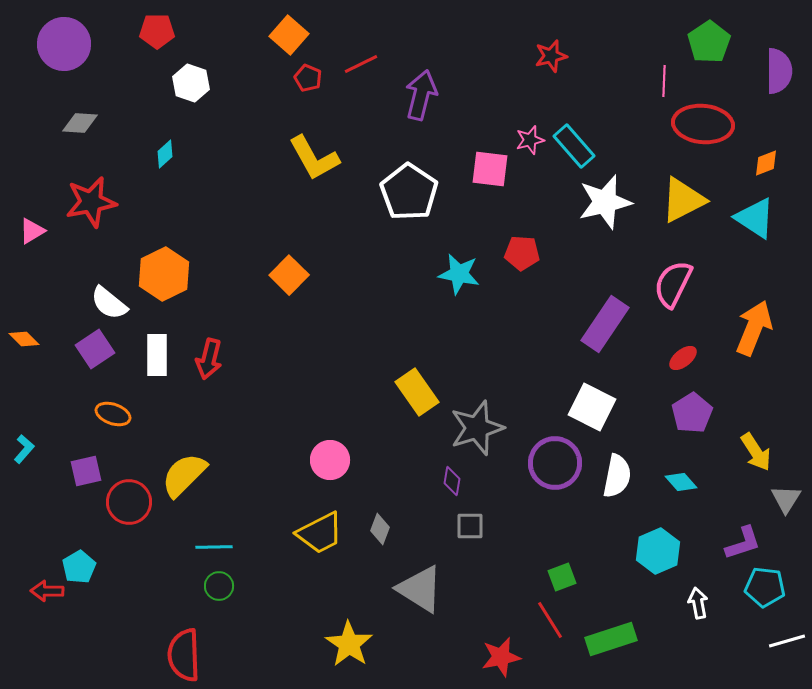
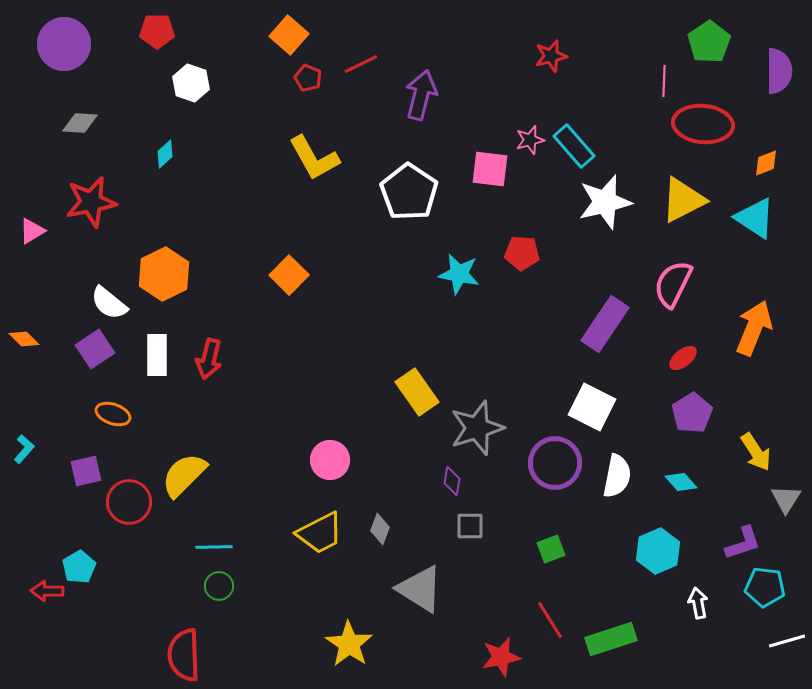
green square at (562, 577): moved 11 px left, 28 px up
